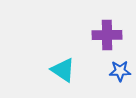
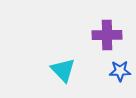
cyan triangle: rotated 12 degrees clockwise
